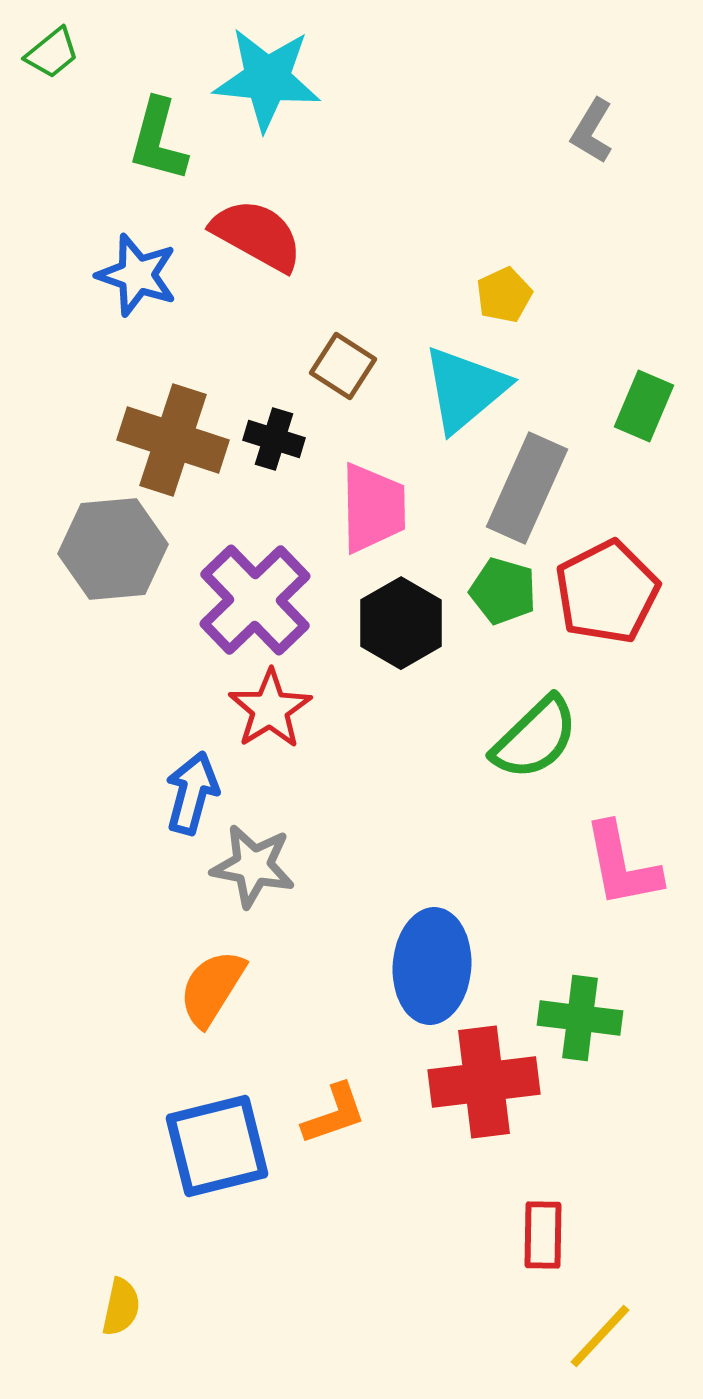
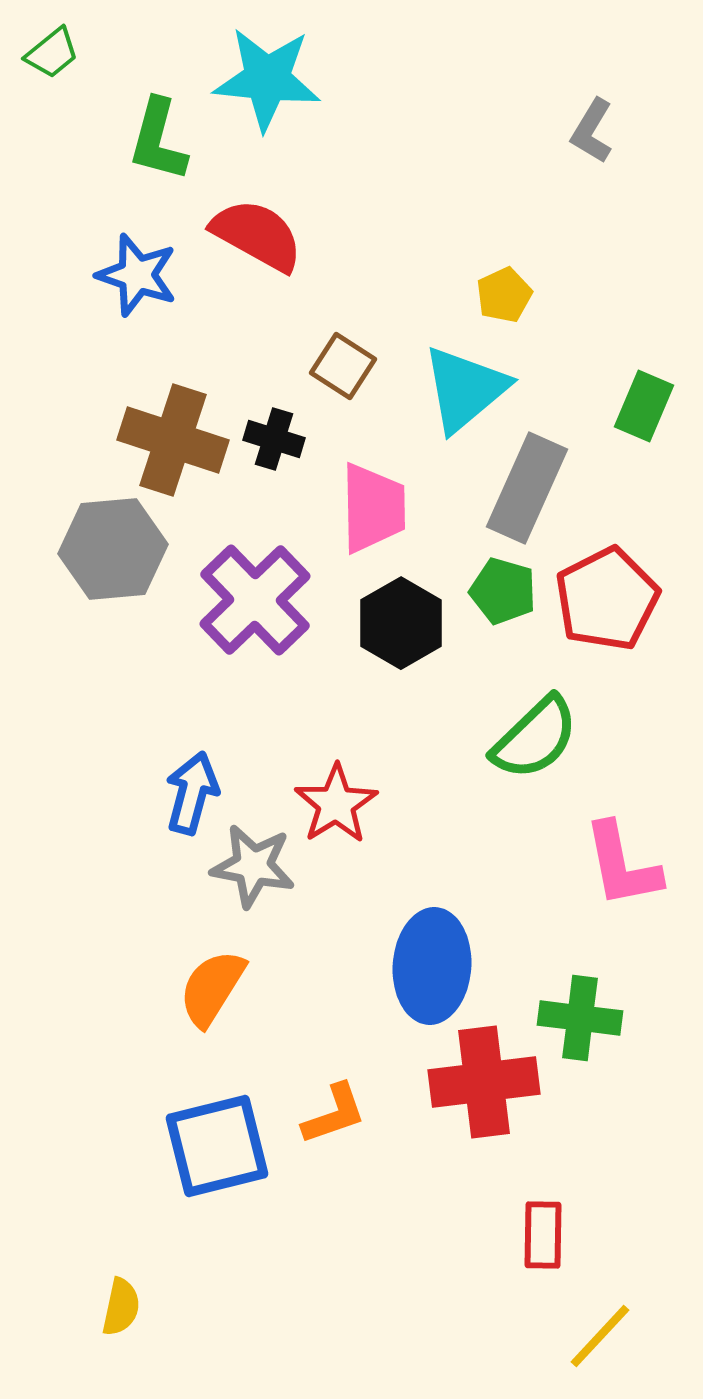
red pentagon: moved 7 px down
red star: moved 66 px right, 95 px down
